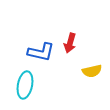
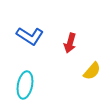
blue L-shape: moved 11 px left, 16 px up; rotated 20 degrees clockwise
yellow semicircle: rotated 36 degrees counterclockwise
